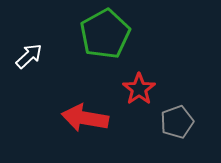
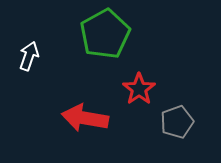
white arrow: rotated 28 degrees counterclockwise
